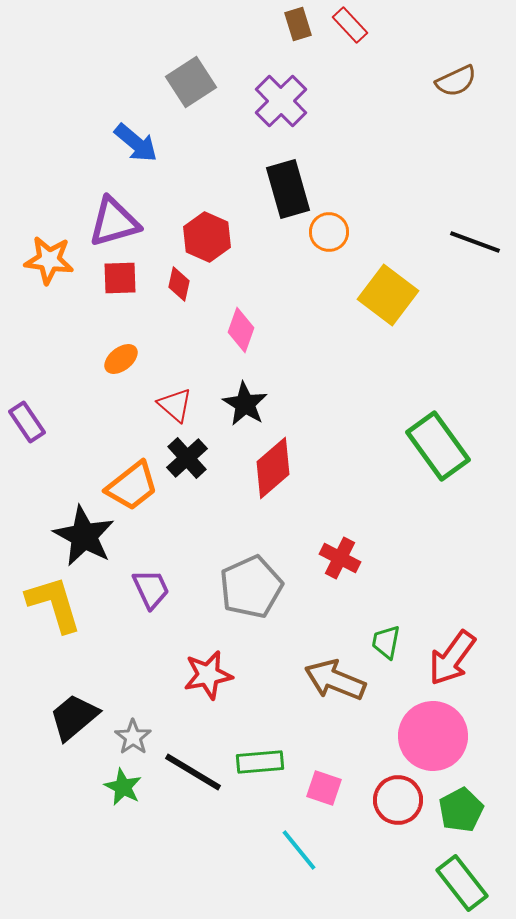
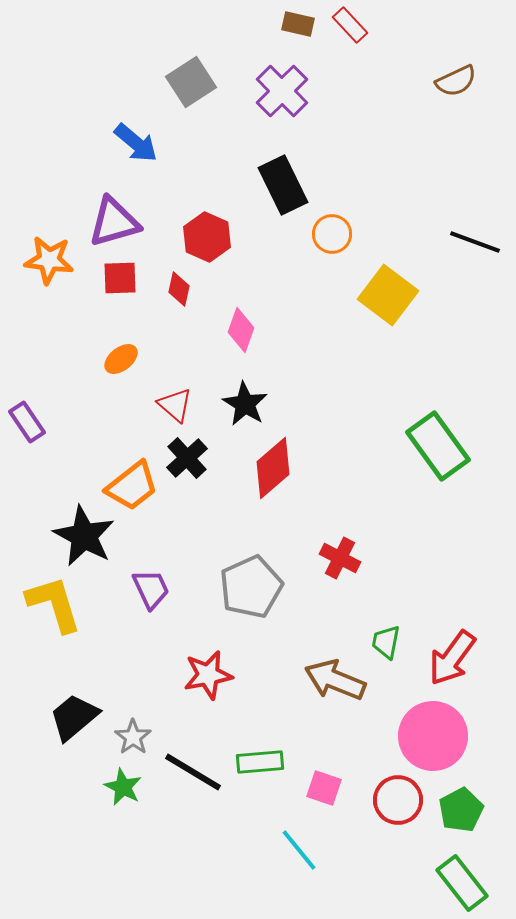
brown rectangle at (298, 24): rotated 60 degrees counterclockwise
purple cross at (281, 101): moved 1 px right, 10 px up
black rectangle at (288, 189): moved 5 px left, 4 px up; rotated 10 degrees counterclockwise
orange circle at (329, 232): moved 3 px right, 2 px down
red diamond at (179, 284): moved 5 px down
